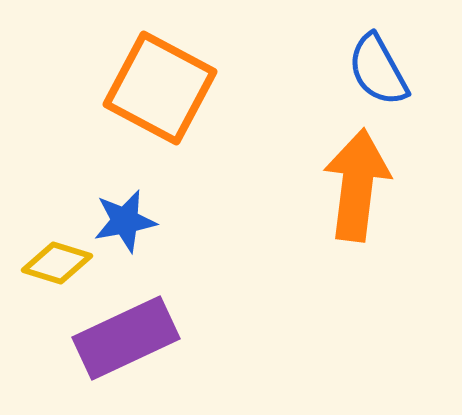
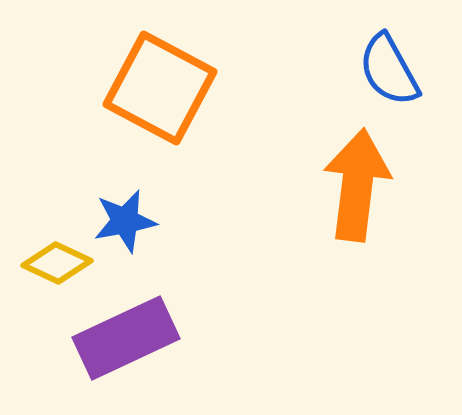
blue semicircle: moved 11 px right
yellow diamond: rotated 8 degrees clockwise
